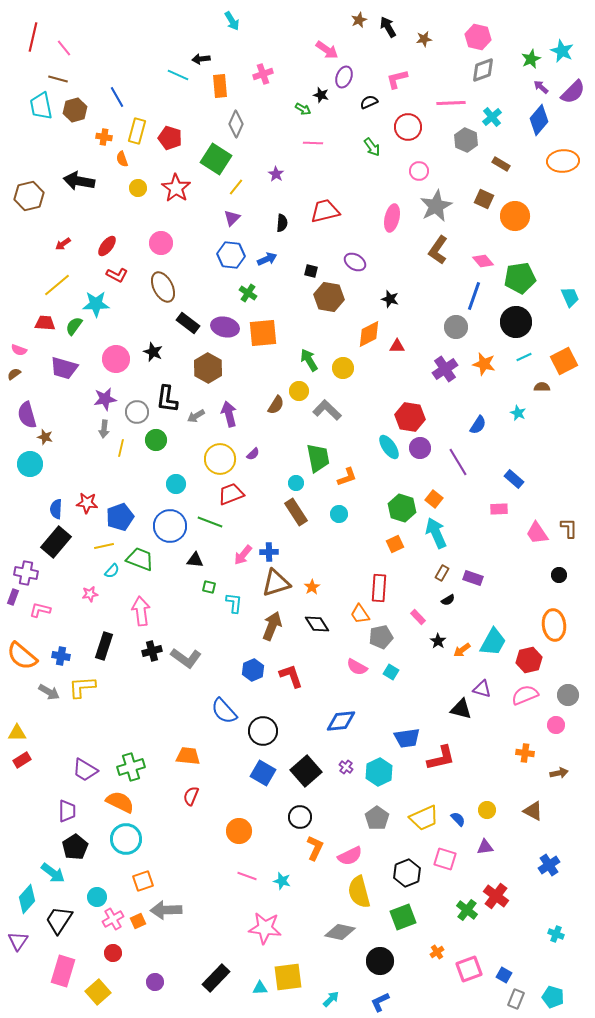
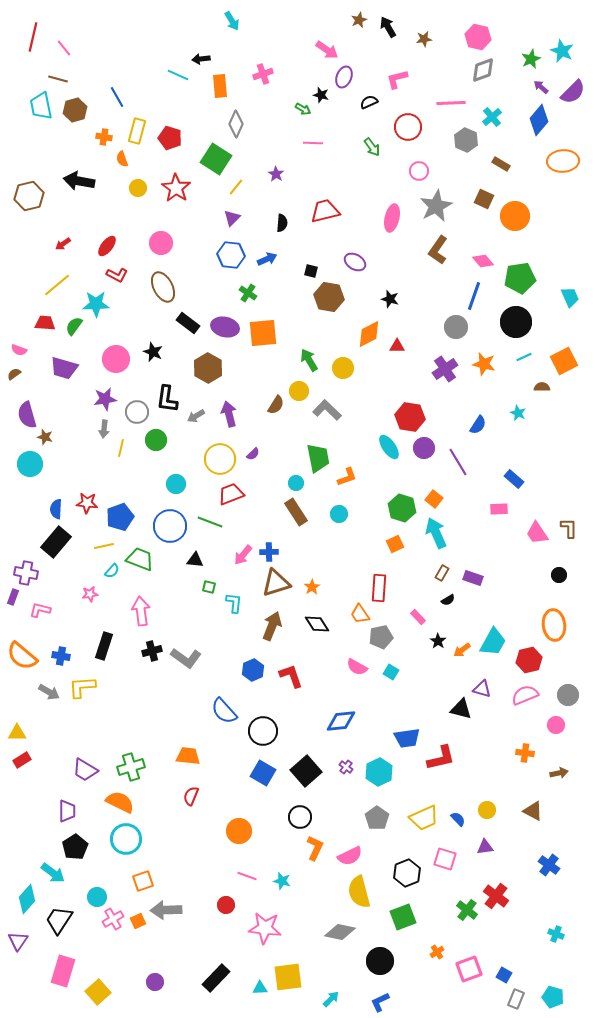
purple circle at (420, 448): moved 4 px right
blue cross at (549, 865): rotated 20 degrees counterclockwise
red circle at (113, 953): moved 113 px right, 48 px up
